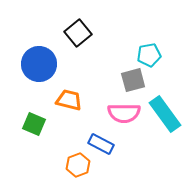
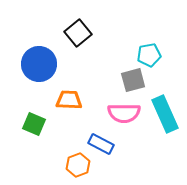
orange trapezoid: rotated 12 degrees counterclockwise
cyan rectangle: rotated 12 degrees clockwise
